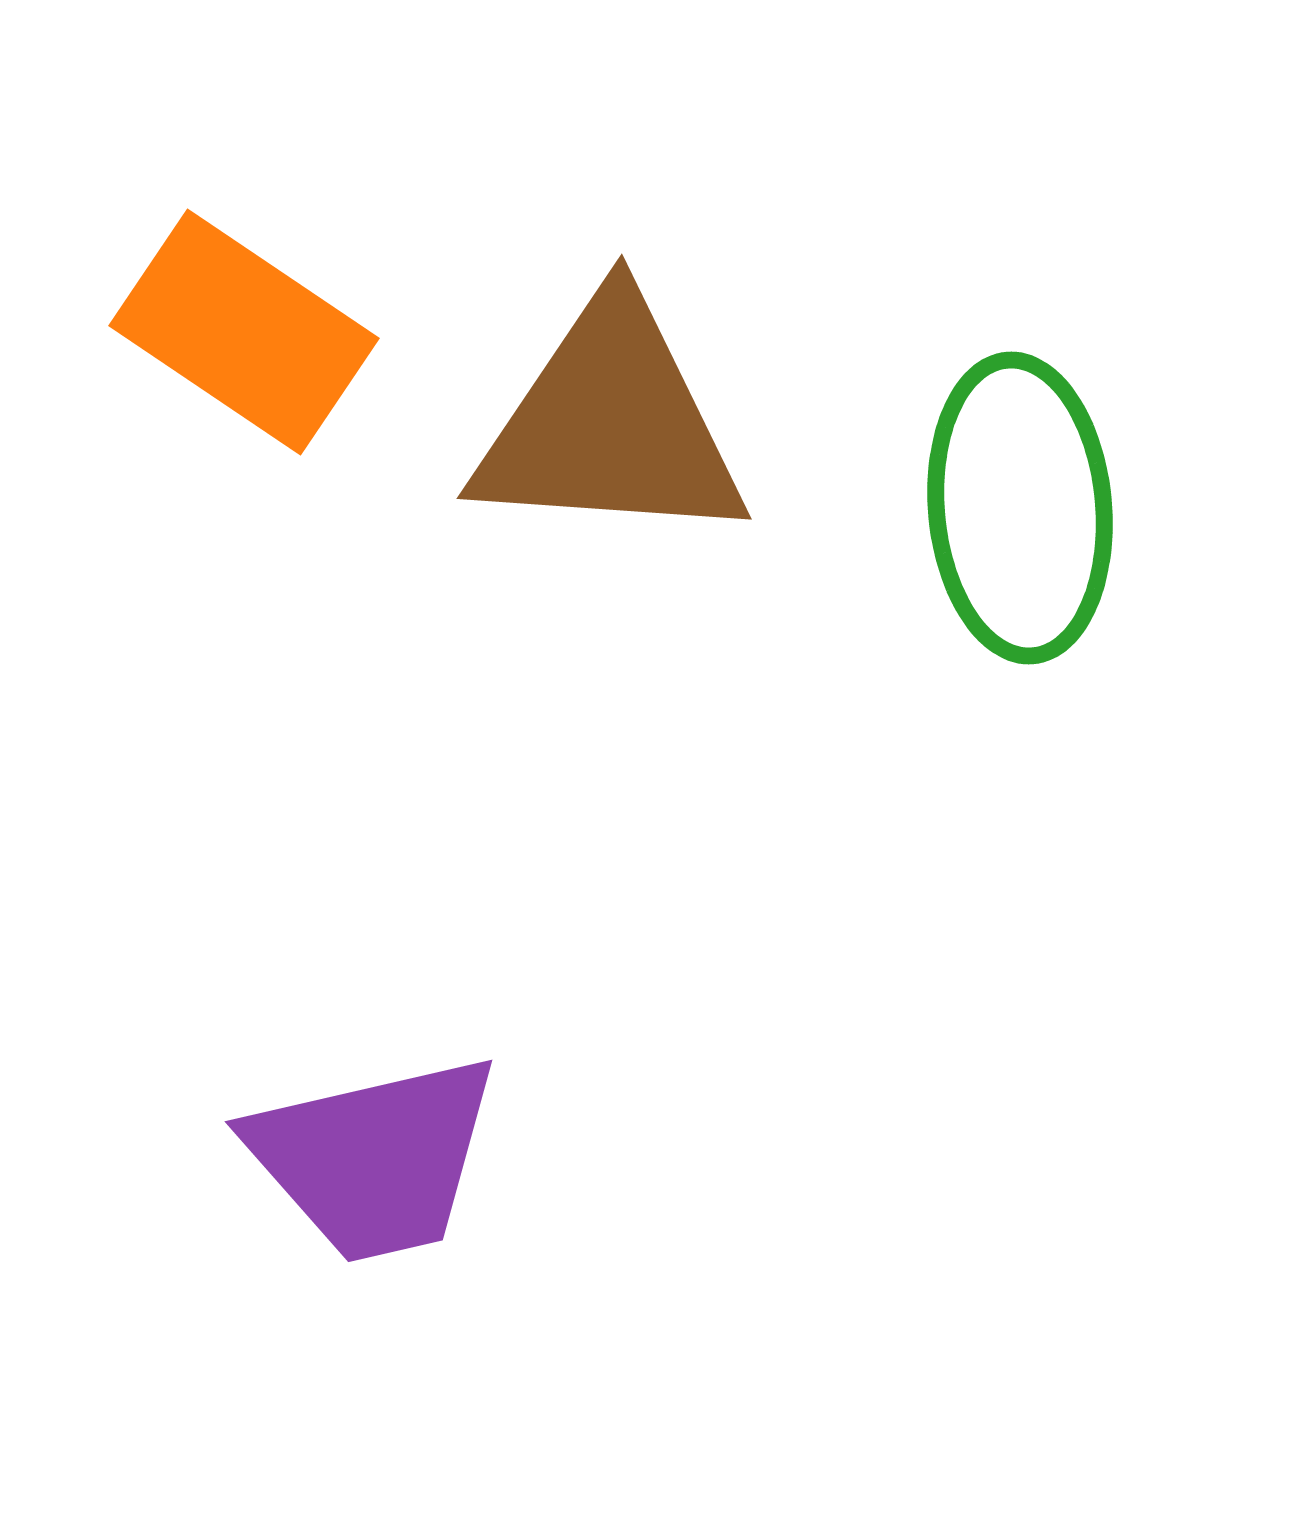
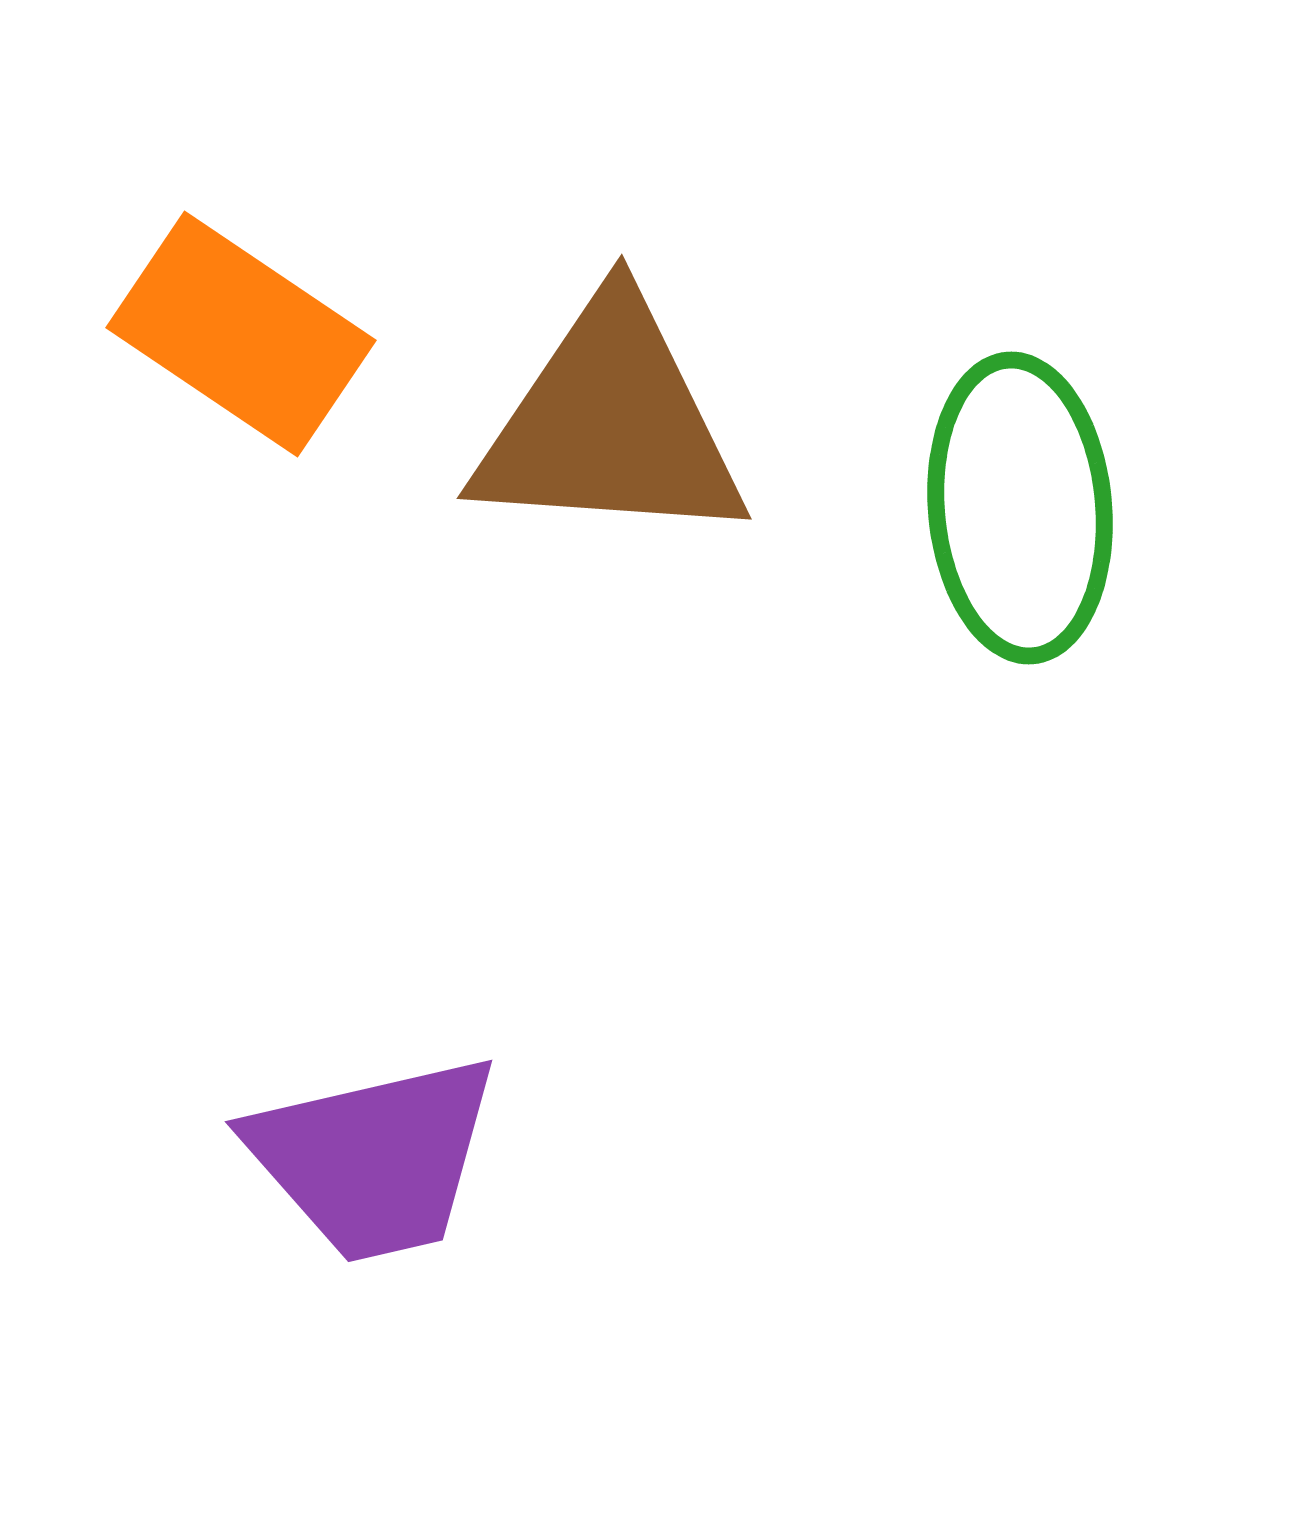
orange rectangle: moved 3 px left, 2 px down
